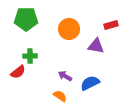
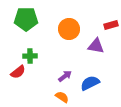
purple arrow: rotated 112 degrees clockwise
orange semicircle: moved 2 px right, 1 px down
